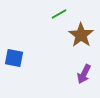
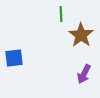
green line: moved 2 px right; rotated 63 degrees counterclockwise
blue square: rotated 18 degrees counterclockwise
